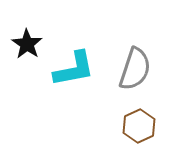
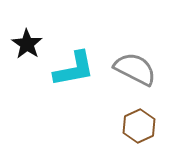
gray semicircle: rotated 81 degrees counterclockwise
